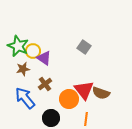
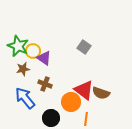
brown cross: rotated 32 degrees counterclockwise
red triangle: rotated 15 degrees counterclockwise
orange circle: moved 2 px right, 3 px down
